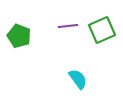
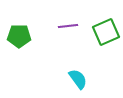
green square: moved 4 px right, 2 px down
green pentagon: rotated 20 degrees counterclockwise
